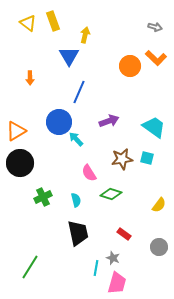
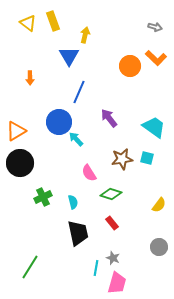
purple arrow: moved 3 px up; rotated 108 degrees counterclockwise
cyan semicircle: moved 3 px left, 2 px down
red rectangle: moved 12 px left, 11 px up; rotated 16 degrees clockwise
